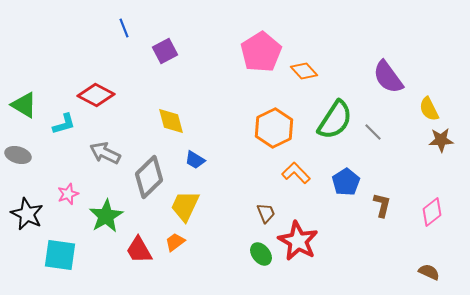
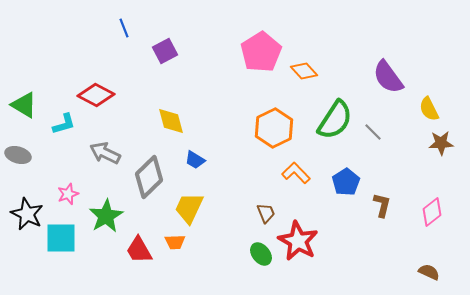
brown star: moved 3 px down
yellow trapezoid: moved 4 px right, 2 px down
orange trapezoid: rotated 145 degrees counterclockwise
cyan square: moved 1 px right, 17 px up; rotated 8 degrees counterclockwise
